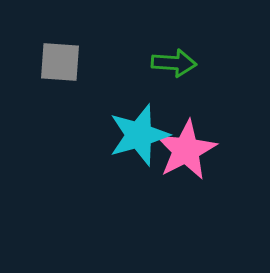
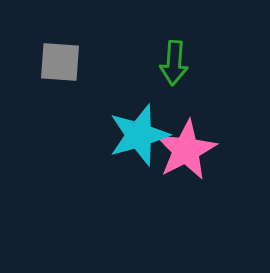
green arrow: rotated 90 degrees clockwise
